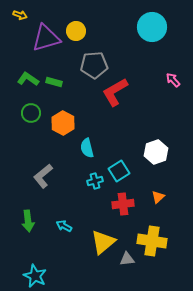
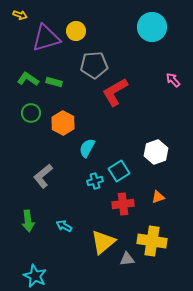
cyan semicircle: rotated 42 degrees clockwise
orange triangle: rotated 24 degrees clockwise
